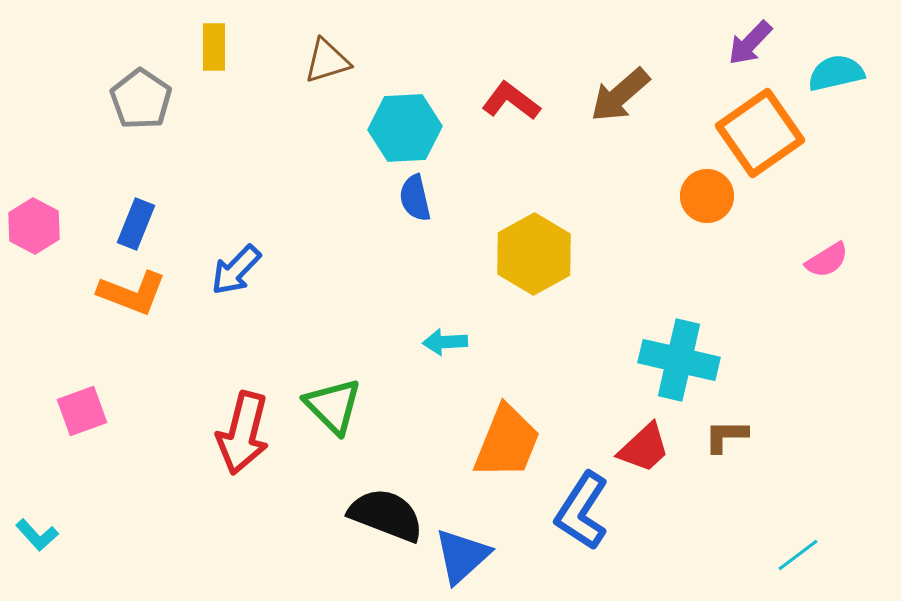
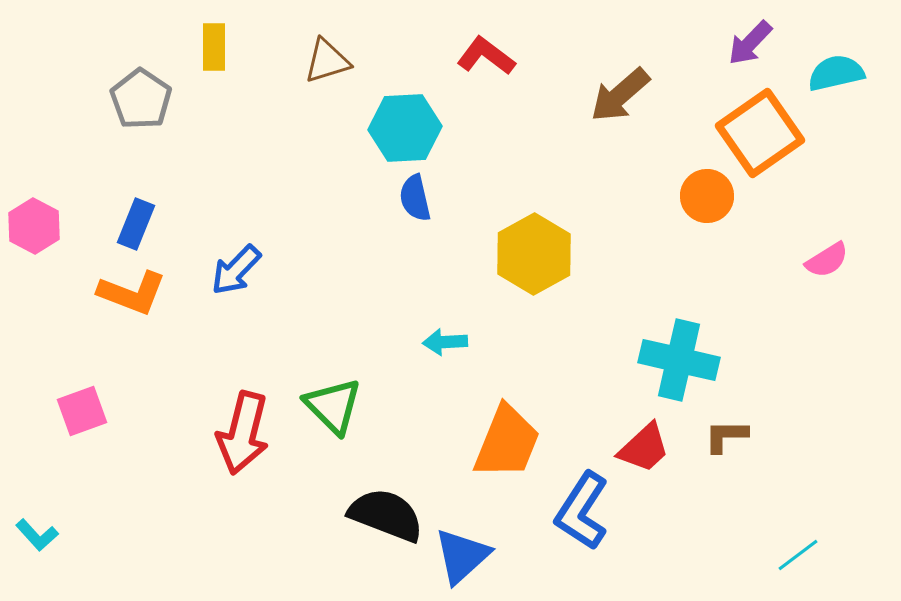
red L-shape: moved 25 px left, 45 px up
